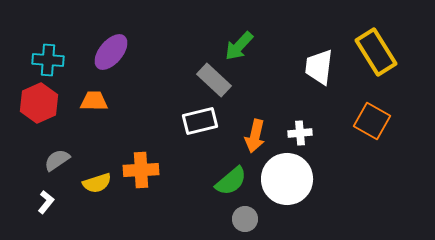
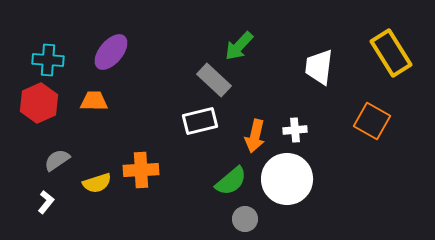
yellow rectangle: moved 15 px right, 1 px down
white cross: moved 5 px left, 3 px up
